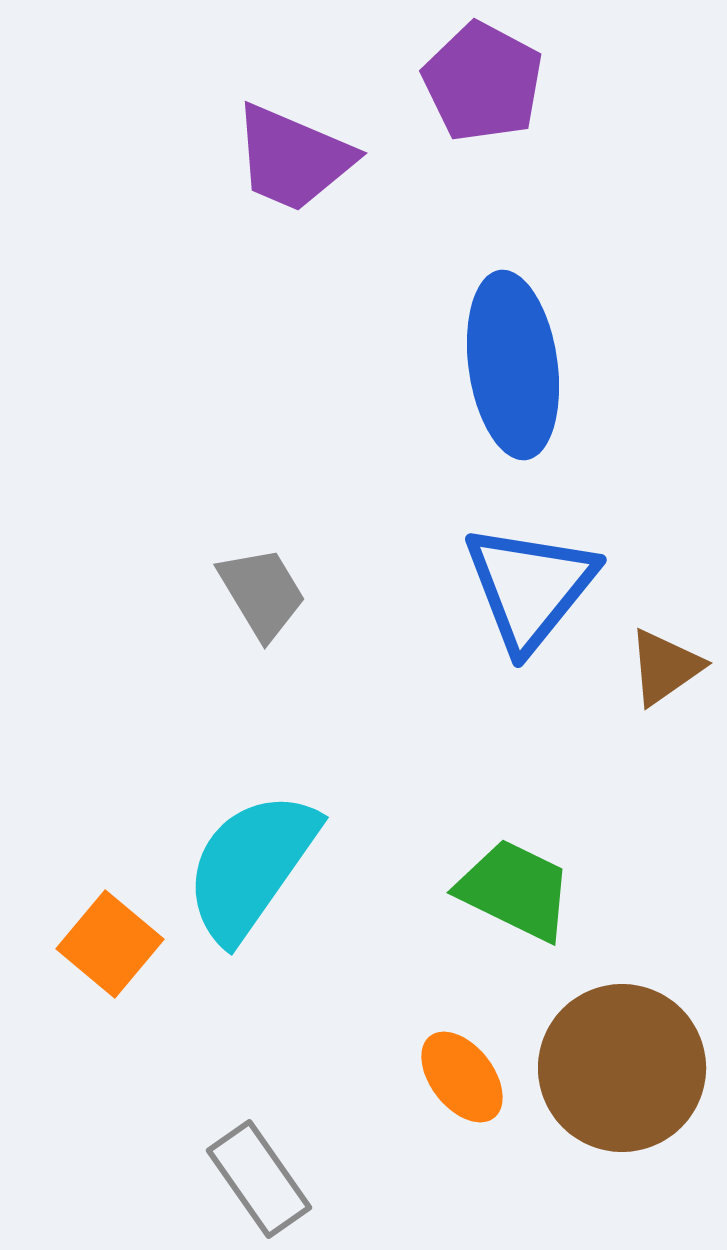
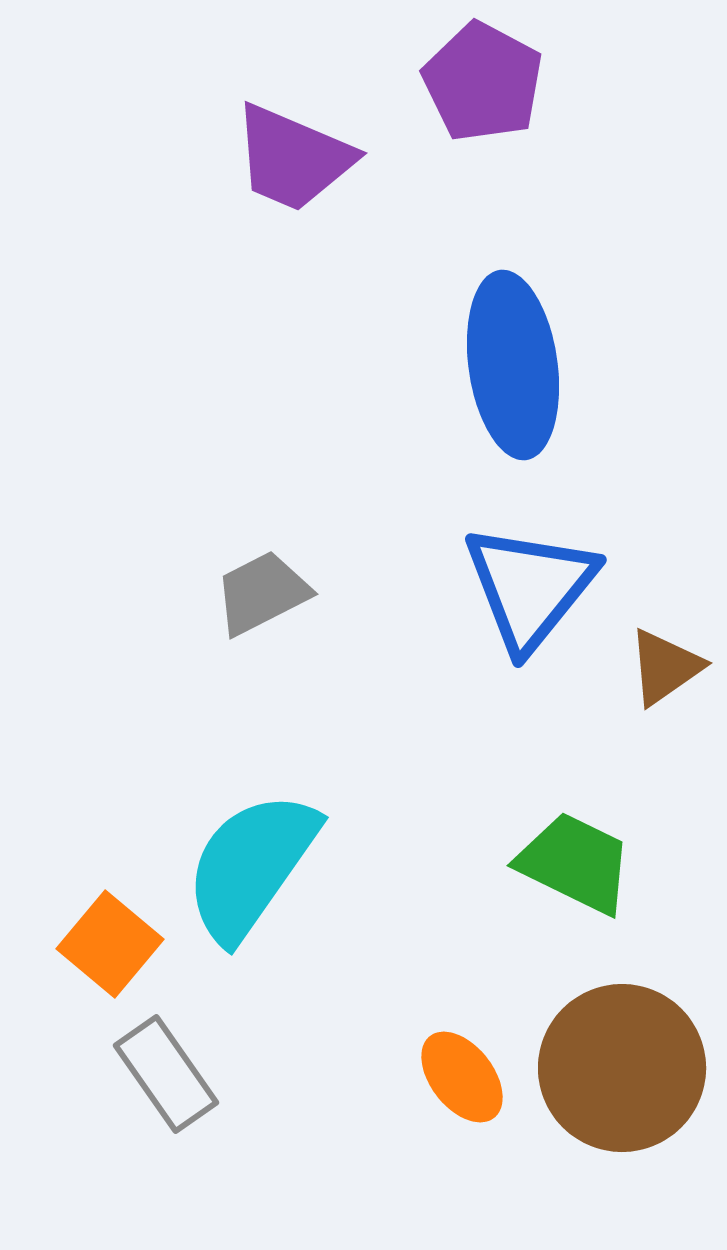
gray trapezoid: rotated 86 degrees counterclockwise
green trapezoid: moved 60 px right, 27 px up
gray rectangle: moved 93 px left, 105 px up
